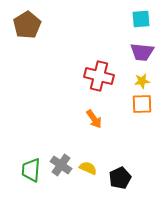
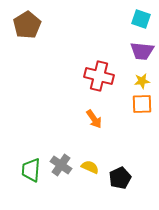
cyan square: rotated 24 degrees clockwise
purple trapezoid: moved 1 px up
yellow semicircle: moved 2 px right, 1 px up
